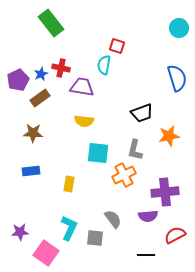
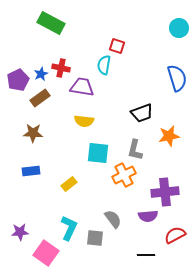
green rectangle: rotated 24 degrees counterclockwise
yellow rectangle: rotated 42 degrees clockwise
